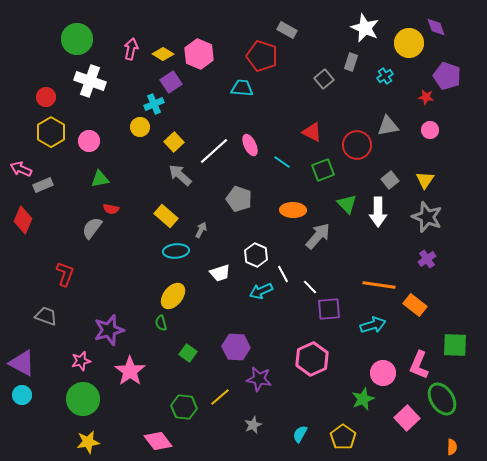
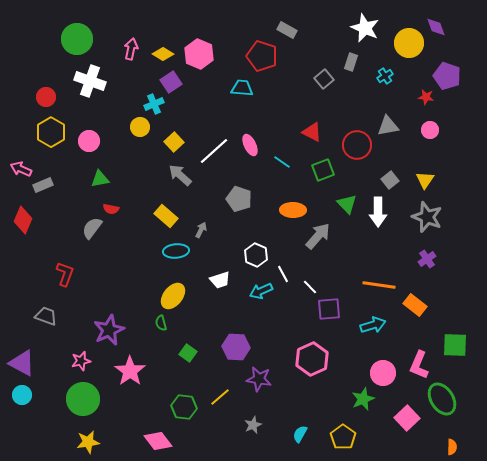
white trapezoid at (220, 273): moved 7 px down
purple star at (109, 330): rotated 8 degrees counterclockwise
